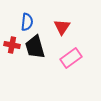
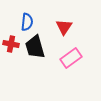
red triangle: moved 2 px right
red cross: moved 1 px left, 1 px up
